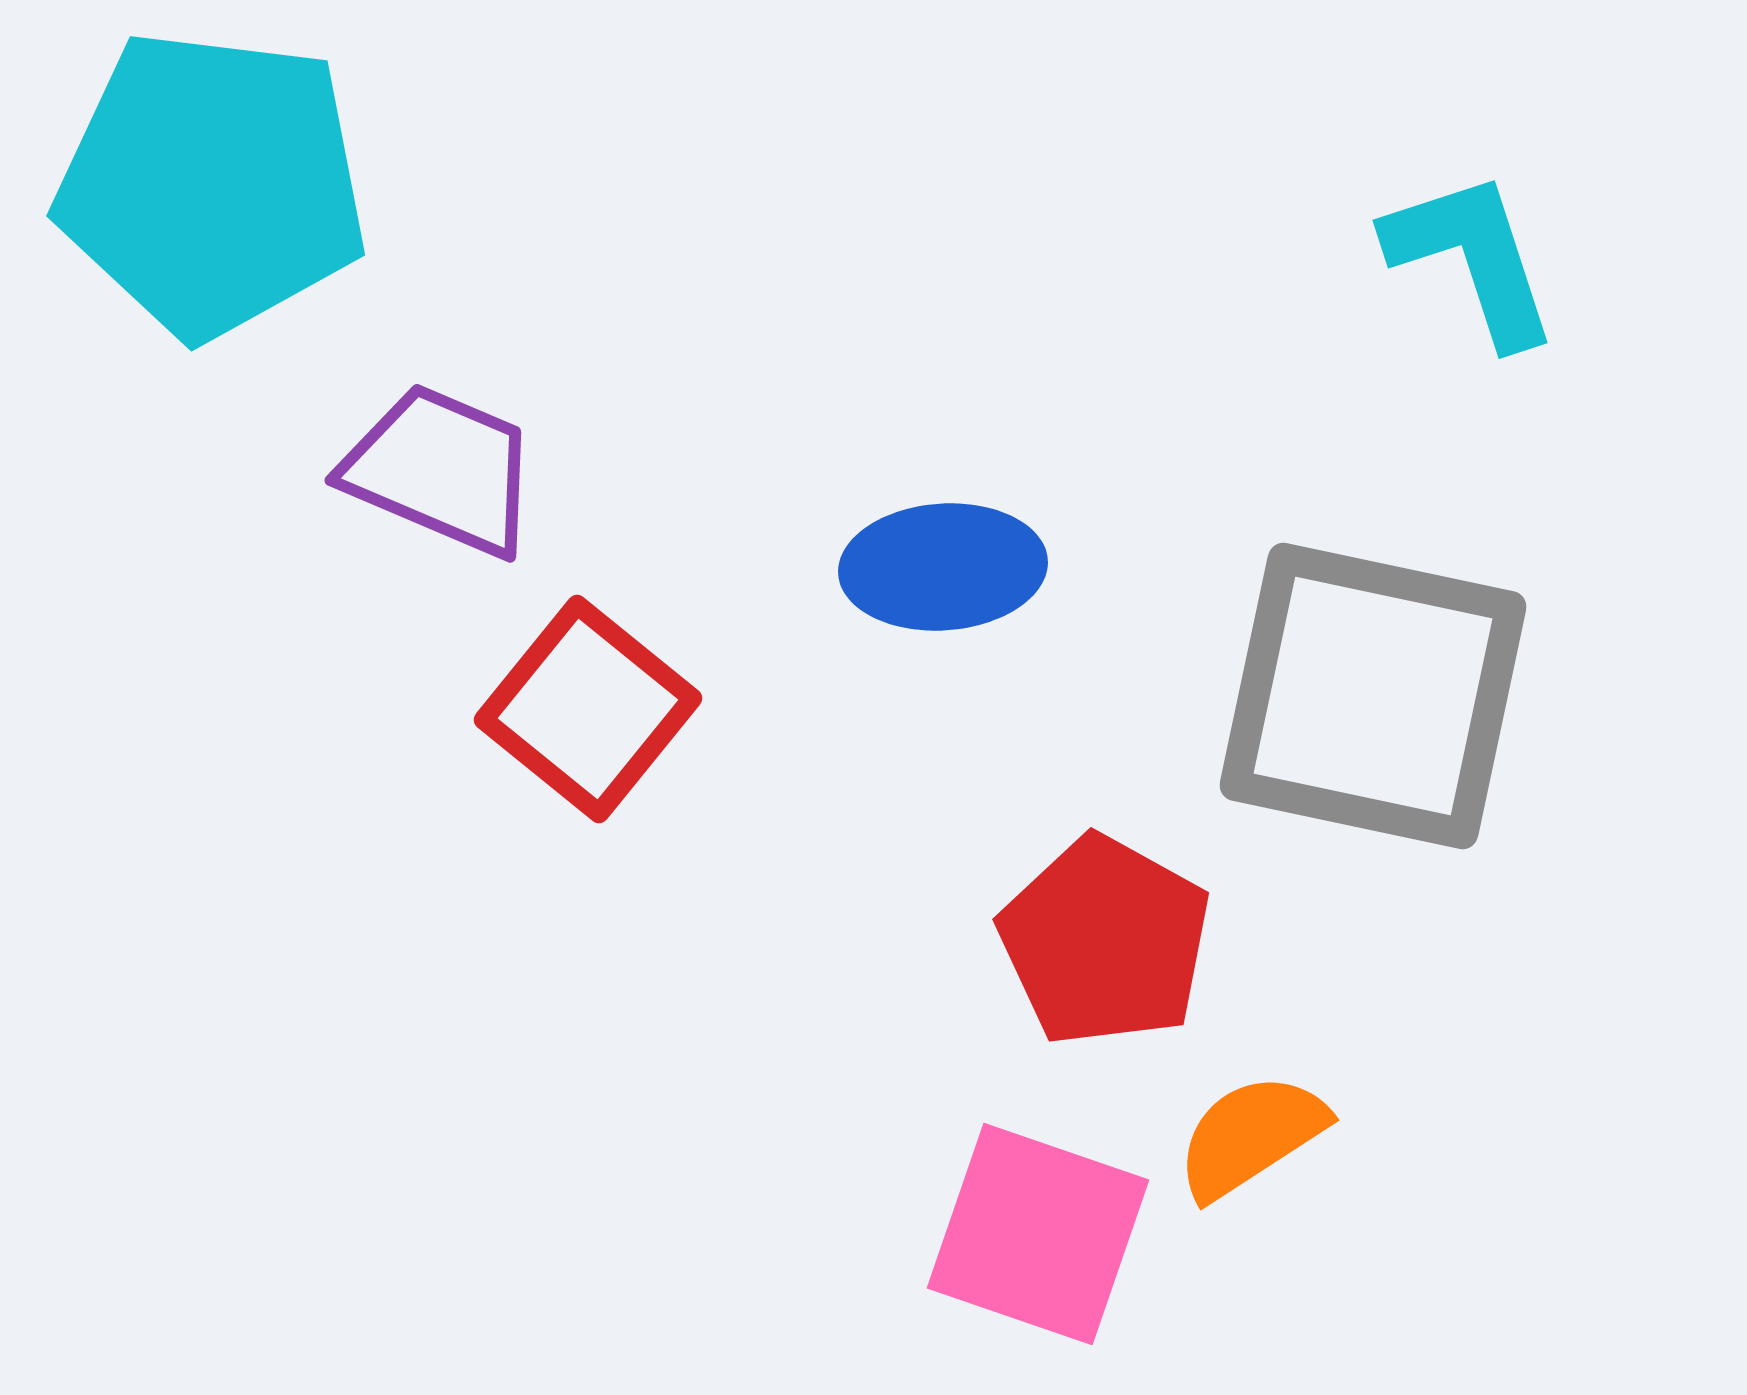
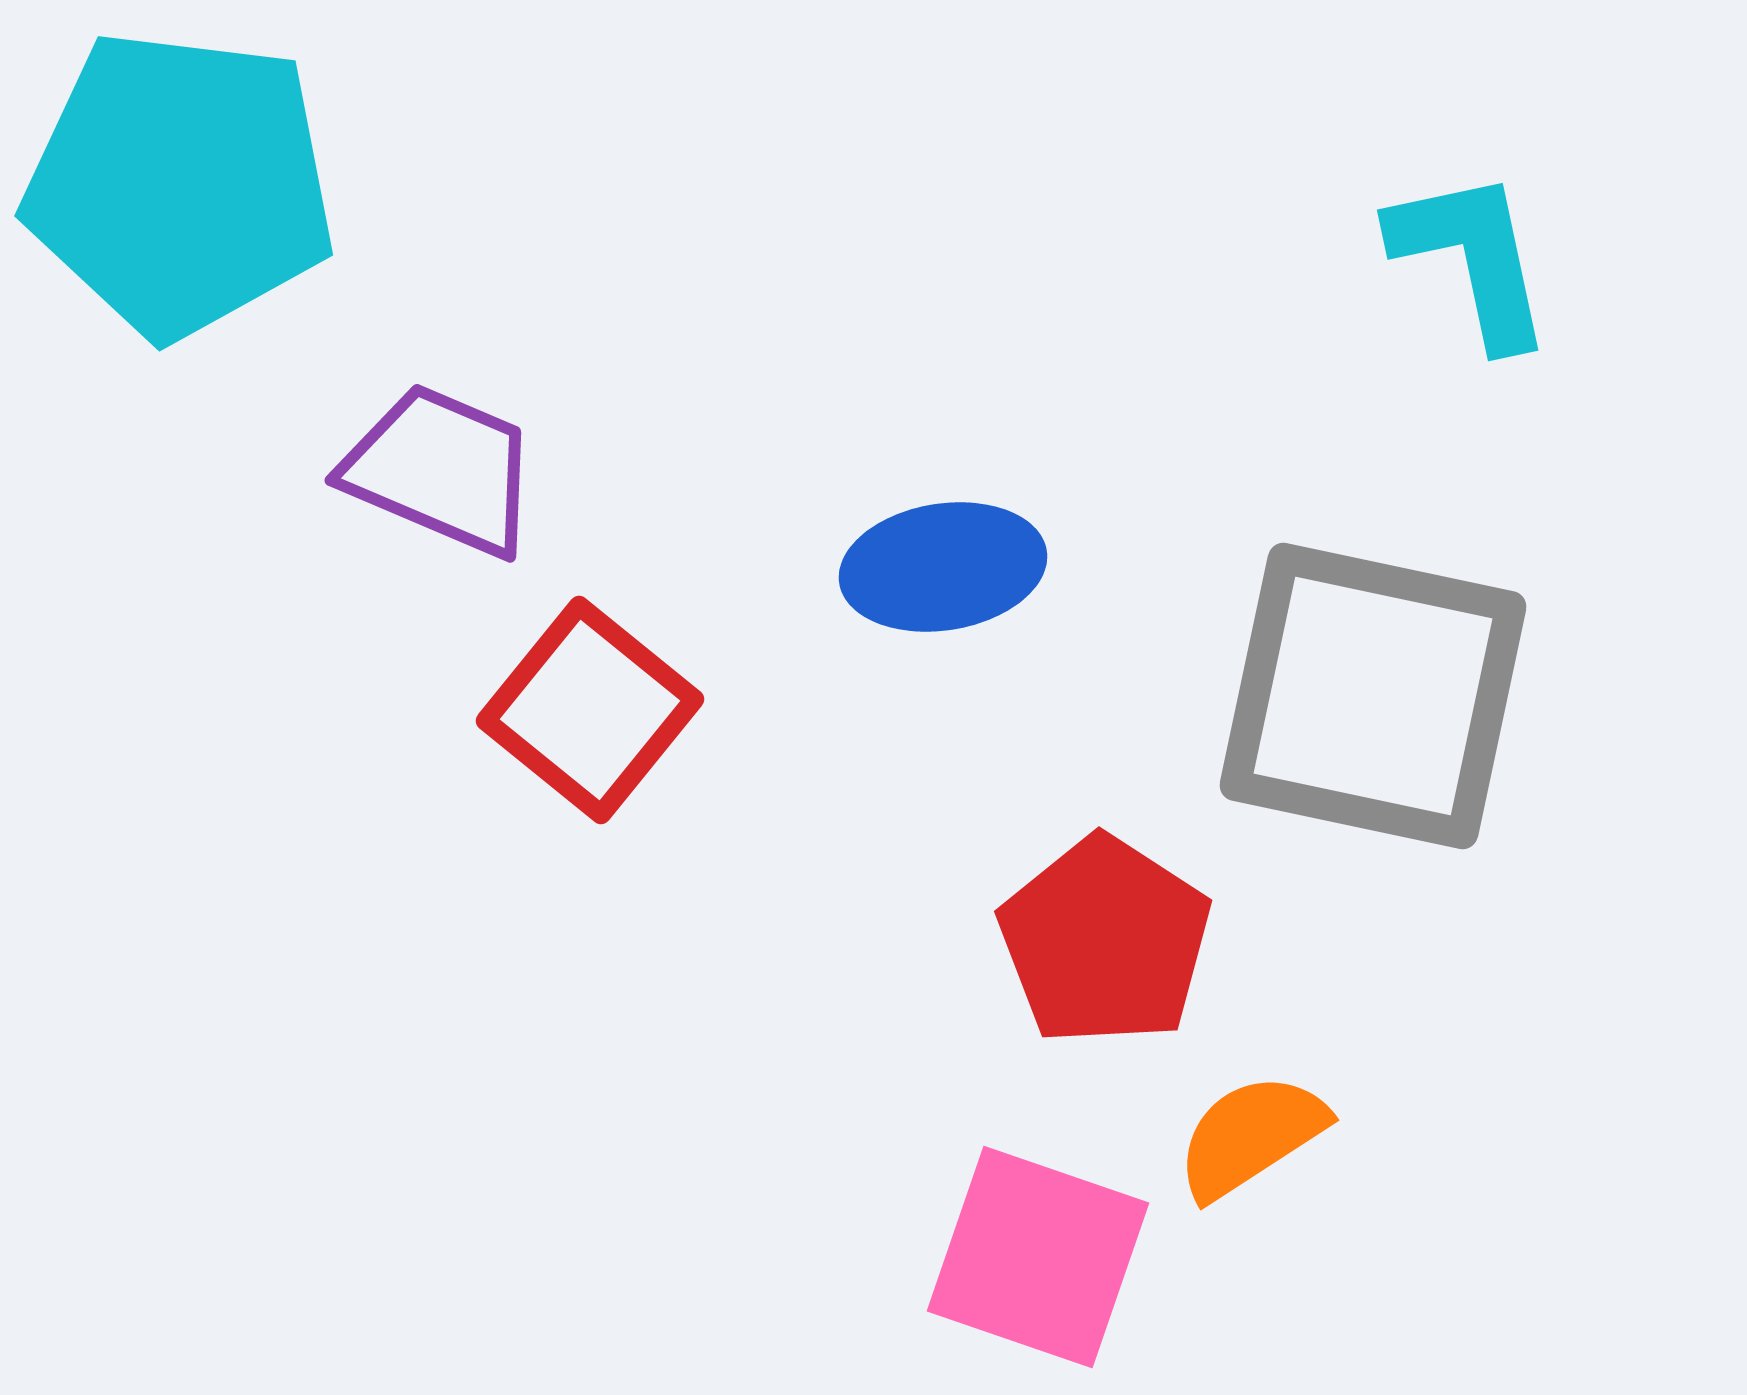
cyan pentagon: moved 32 px left
cyan L-shape: rotated 6 degrees clockwise
blue ellipse: rotated 5 degrees counterclockwise
red square: moved 2 px right, 1 px down
red pentagon: rotated 4 degrees clockwise
pink square: moved 23 px down
